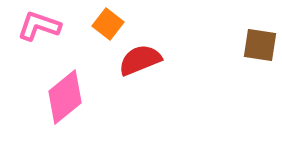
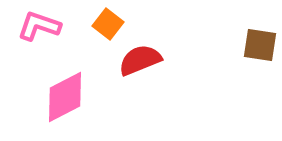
pink diamond: rotated 12 degrees clockwise
